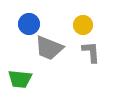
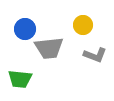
blue circle: moved 4 px left, 5 px down
gray trapezoid: rotated 28 degrees counterclockwise
gray L-shape: moved 4 px right, 3 px down; rotated 115 degrees clockwise
